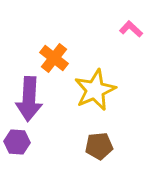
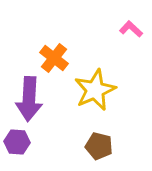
brown pentagon: rotated 20 degrees clockwise
